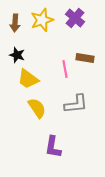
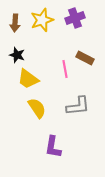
purple cross: rotated 30 degrees clockwise
brown rectangle: rotated 18 degrees clockwise
gray L-shape: moved 2 px right, 2 px down
